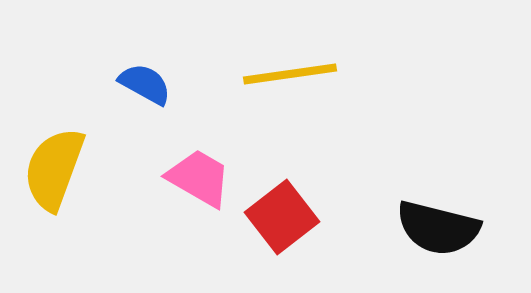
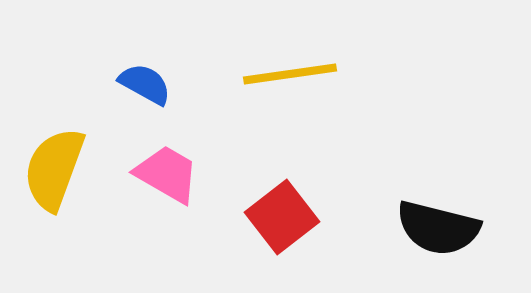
pink trapezoid: moved 32 px left, 4 px up
